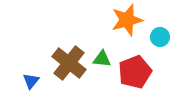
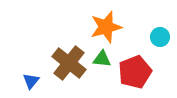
orange star: moved 21 px left, 7 px down
